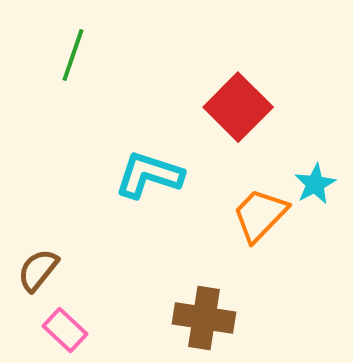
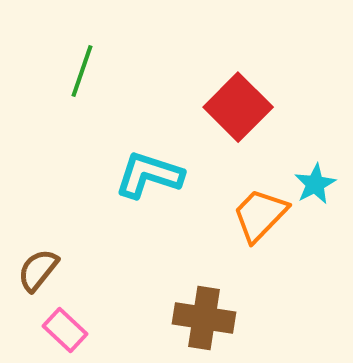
green line: moved 9 px right, 16 px down
